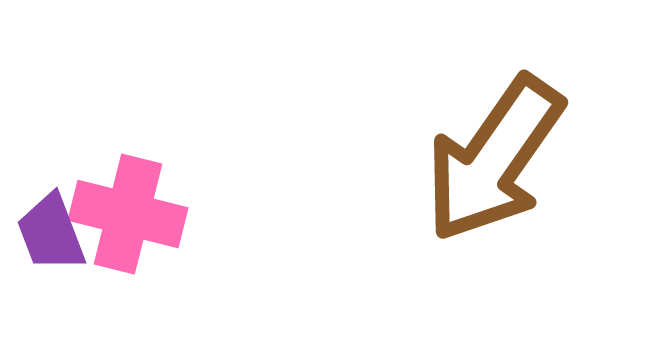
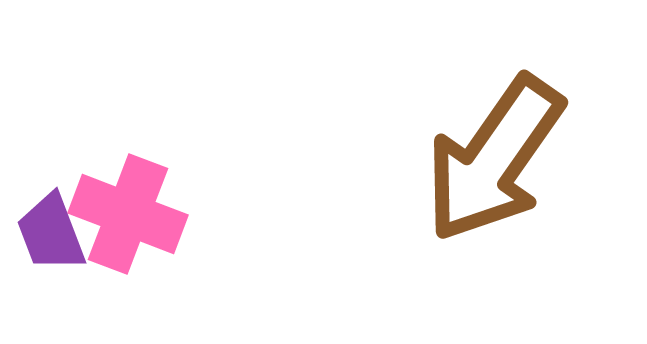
pink cross: rotated 7 degrees clockwise
